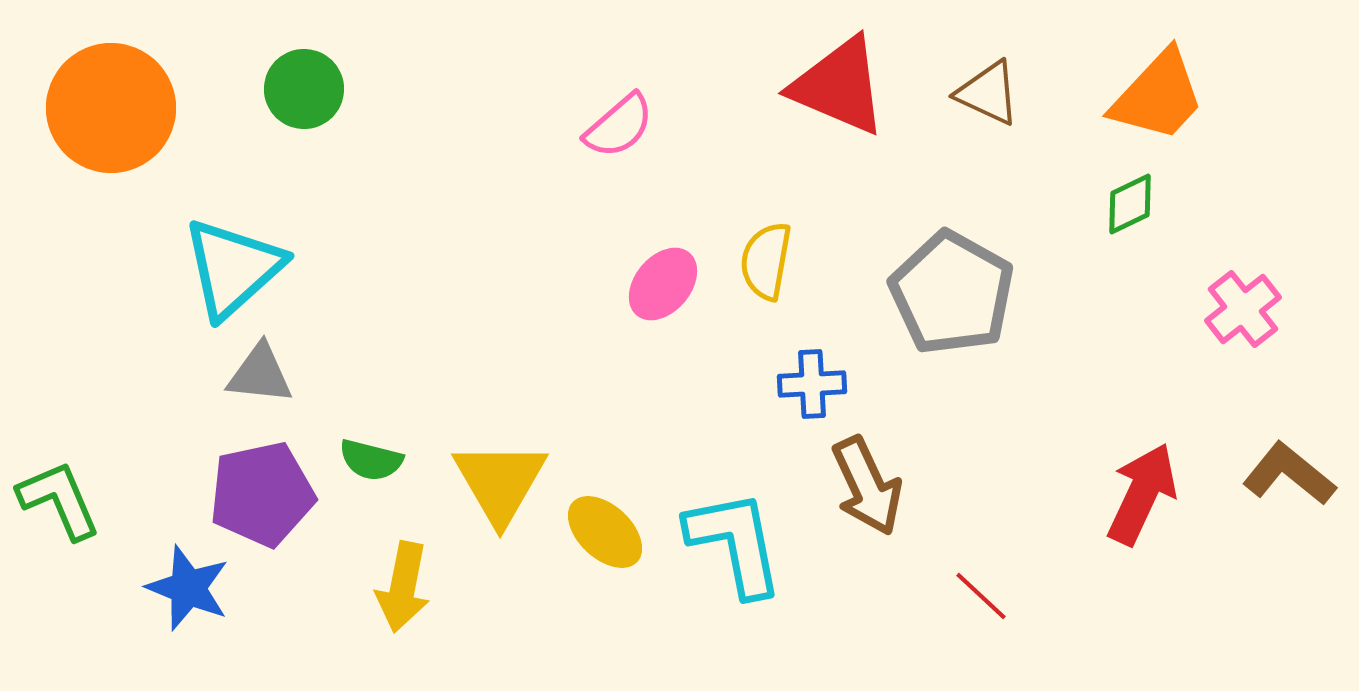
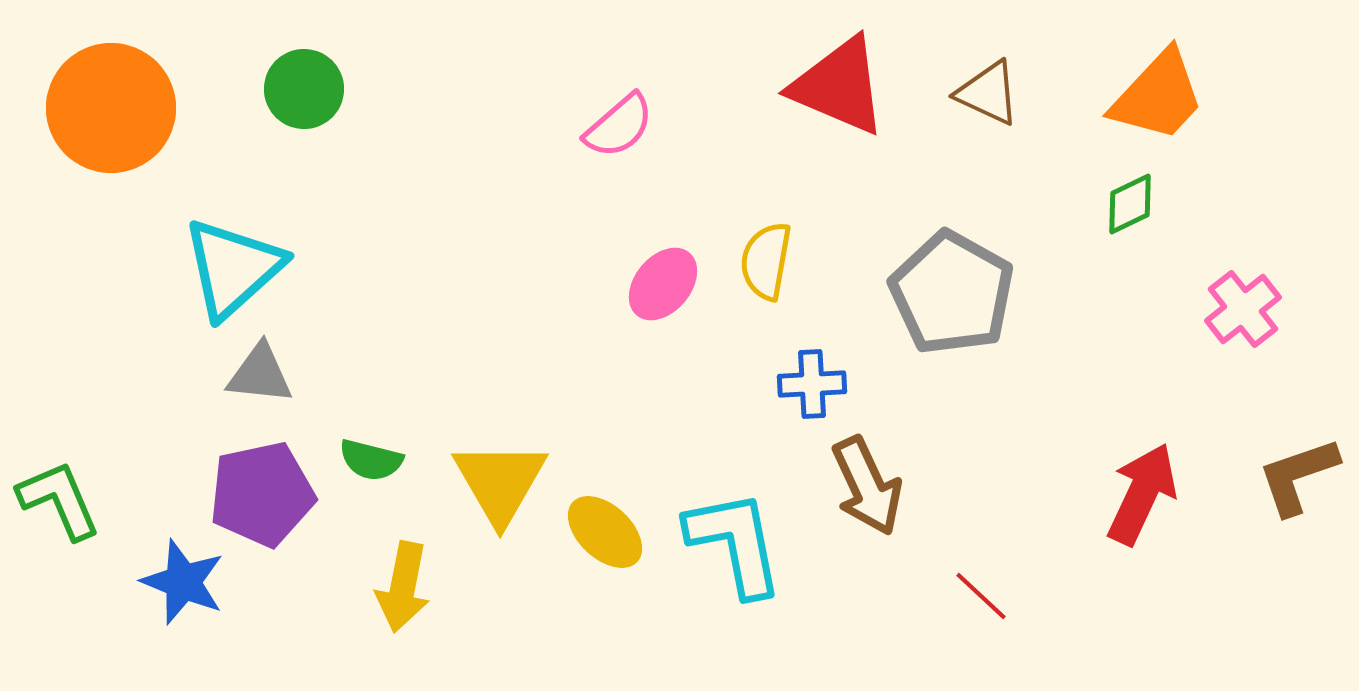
brown L-shape: moved 9 px right, 2 px down; rotated 58 degrees counterclockwise
blue star: moved 5 px left, 6 px up
